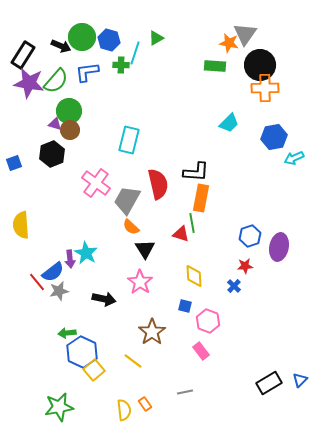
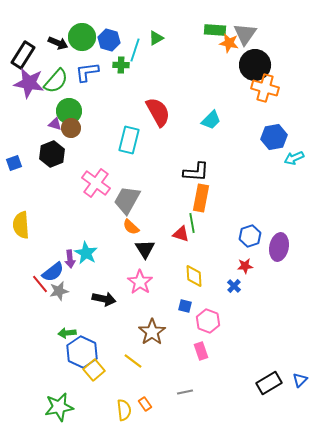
black arrow at (61, 46): moved 3 px left, 3 px up
cyan line at (135, 53): moved 3 px up
black circle at (260, 65): moved 5 px left
green rectangle at (215, 66): moved 36 px up
orange cross at (265, 88): rotated 16 degrees clockwise
cyan trapezoid at (229, 123): moved 18 px left, 3 px up
brown circle at (70, 130): moved 1 px right, 2 px up
red semicircle at (158, 184): moved 72 px up; rotated 16 degrees counterclockwise
red line at (37, 282): moved 3 px right, 2 px down
pink rectangle at (201, 351): rotated 18 degrees clockwise
